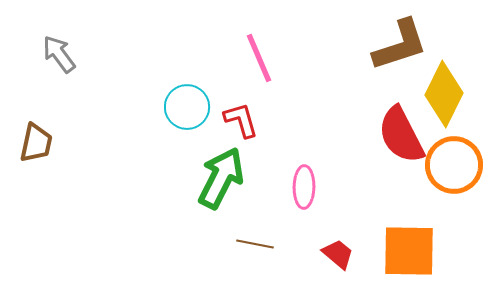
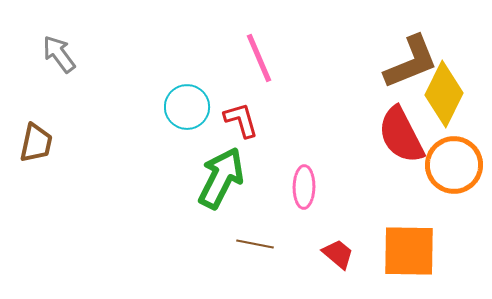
brown L-shape: moved 11 px right, 17 px down; rotated 4 degrees counterclockwise
